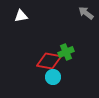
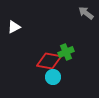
white triangle: moved 7 px left, 11 px down; rotated 16 degrees counterclockwise
